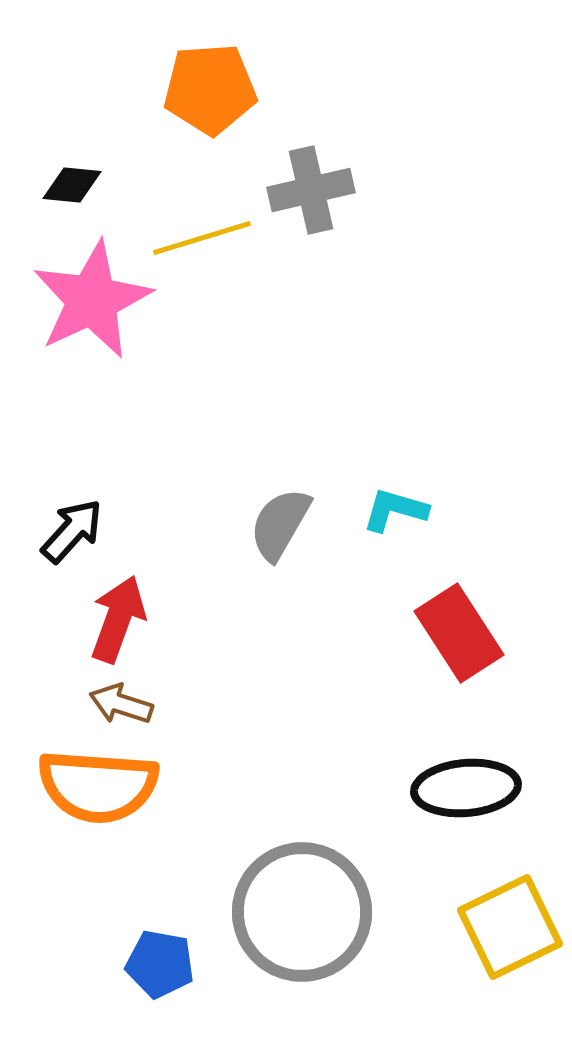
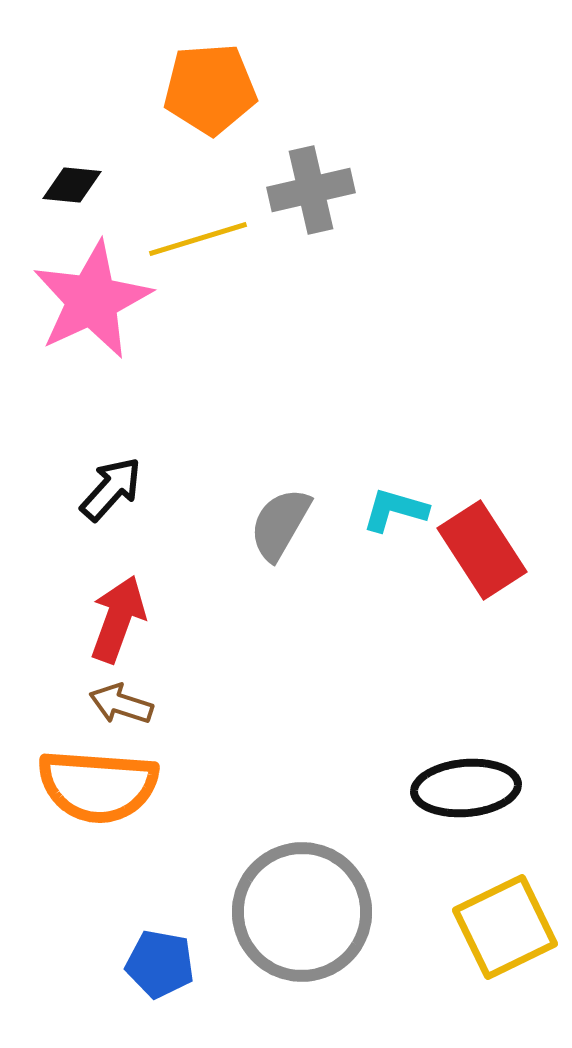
yellow line: moved 4 px left, 1 px down
black arrow: moved 39 px right, 42 px up
red rectangle: moved 23 px right, 83 px up
yellow square: moved 5 px left
